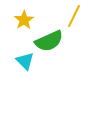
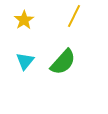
green semicircle: moved 14 px right, 21 px down; rotated 24 degrees counterclockwise
cyan triangle: rotated 24 degrees clockwise
